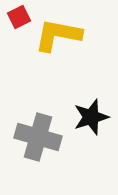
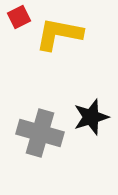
yellow L-shape: moved 1 px right, 1 px up
gray cross: moved 2 px right, 4 px up
